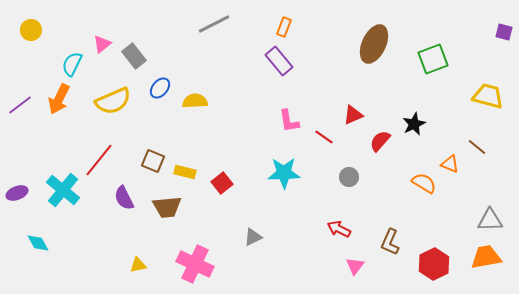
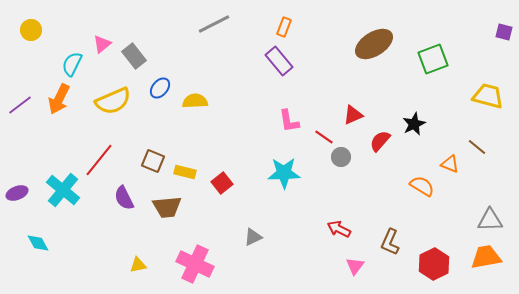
brown ellipse at (374, 44): rotated 33 degrees clockwise
gray circle at (349, 177): moved 8 px left, 20 px up
orange semicircle at (424, 183): moved 2 px left, 3 px down
